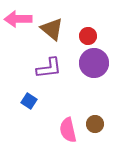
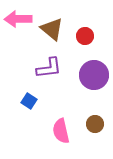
red circle: moved 3 px left
purple circle: moved 12 px down
pink semicircle: moved 7 px left, 1 px down
